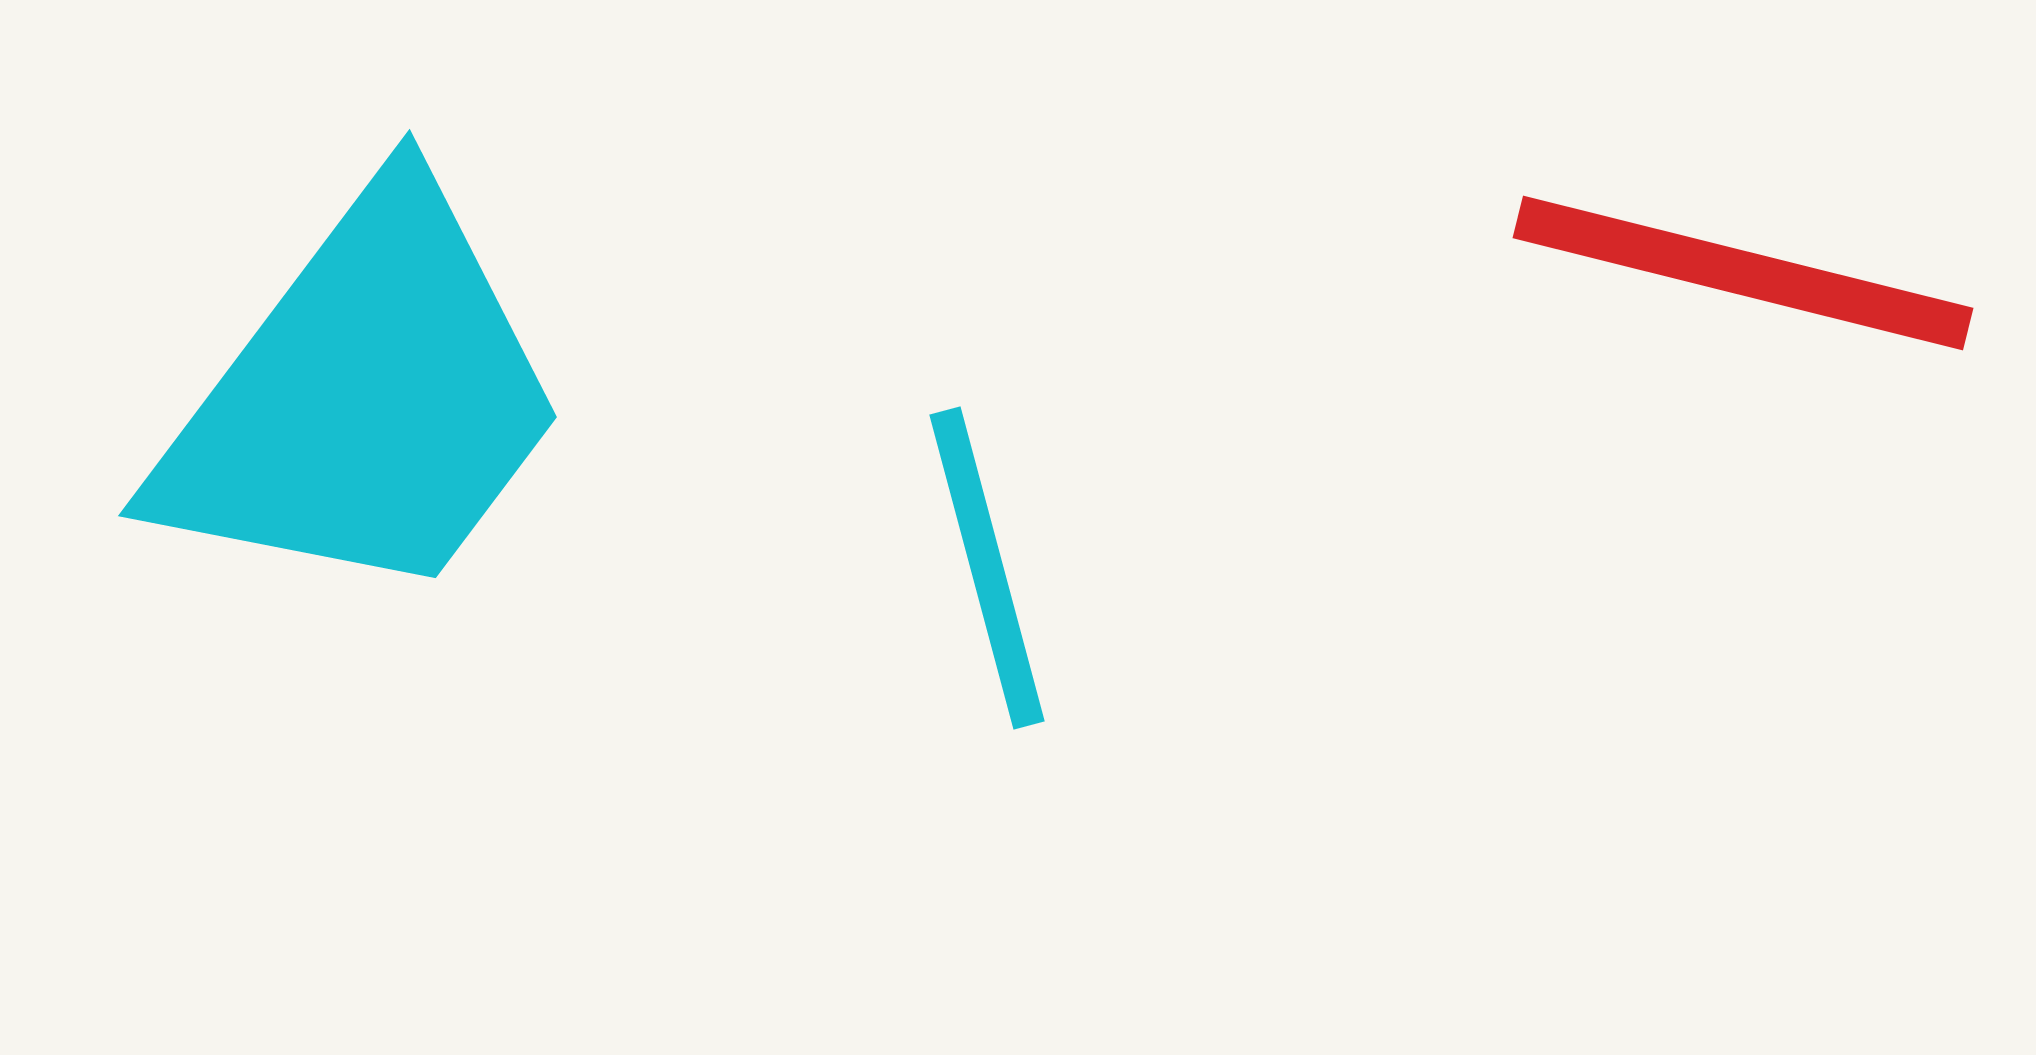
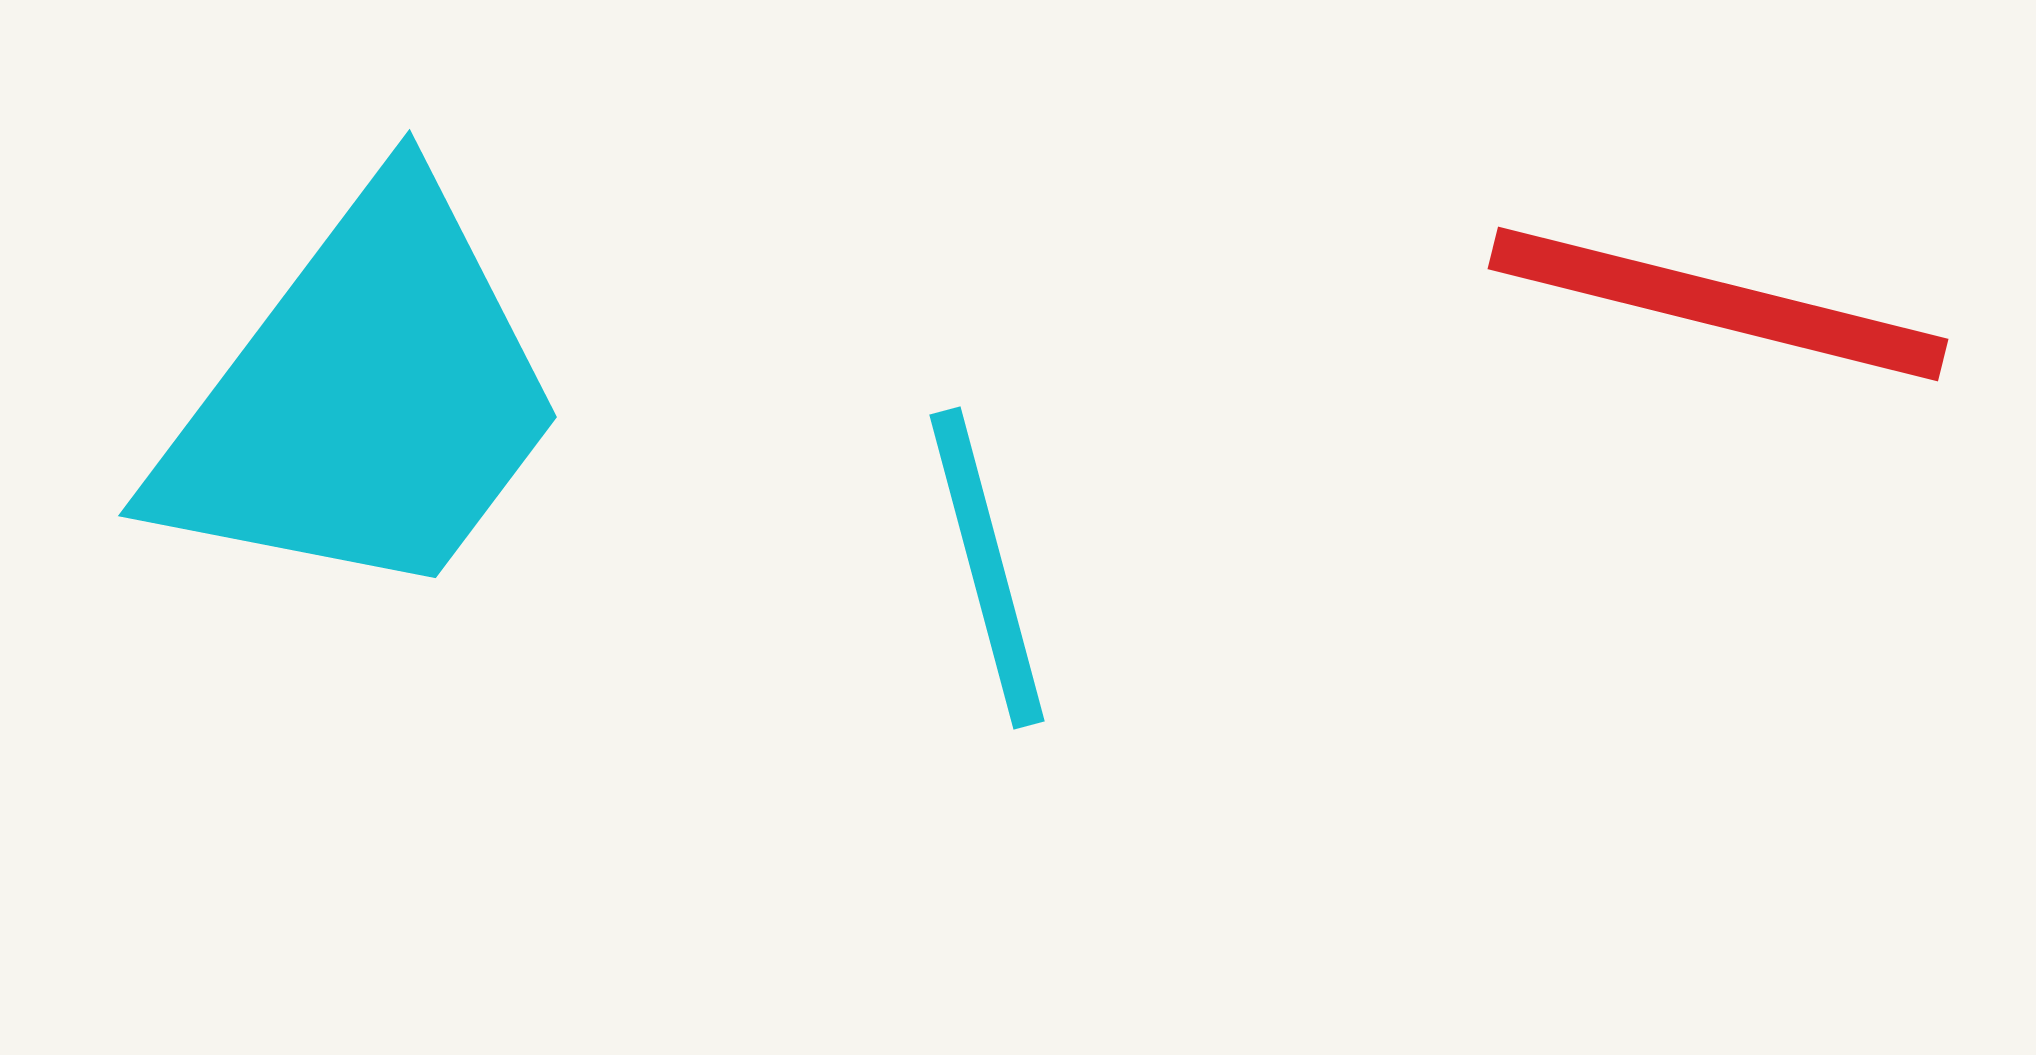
red line: moved 25 px left, 31 px down
